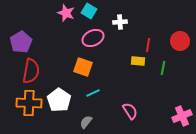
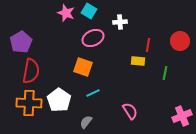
green line: moved 2 px right, 5 px down
